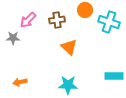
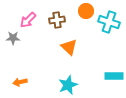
orange circle: moved 1 px right, 1 px down
cyan star: rotated 24 degrees counterclockwise
